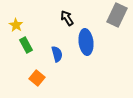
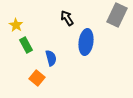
blue ellipse: rotated 15 degrees clockwise
blue semicircle: moved 6 px left, 4 px down
